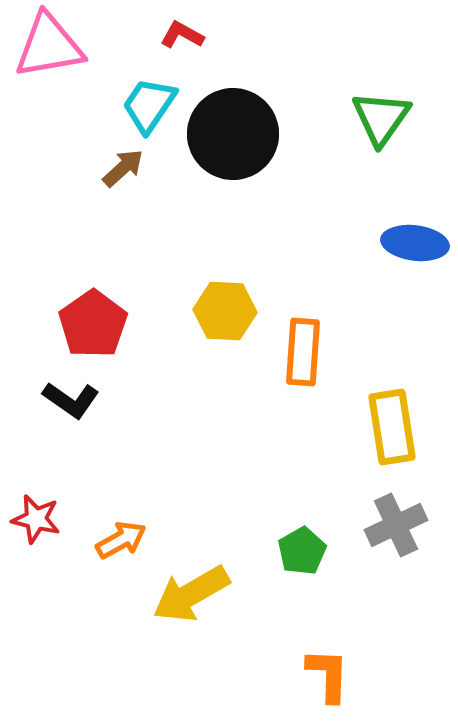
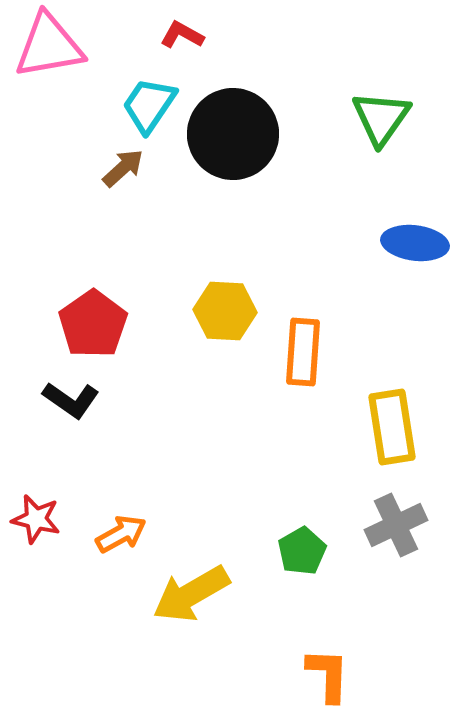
orange arrow: moved 6 px up
